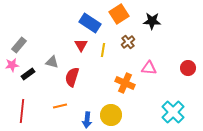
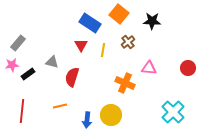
orange square: rotated 18 degrees counterclockwise
gray rectangle: moved 1 px left, 2 px up
